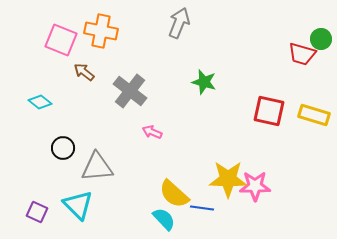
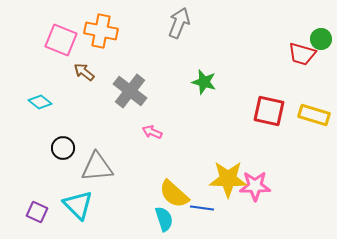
cyan semicircle: rotated 25 degrees clockwise
